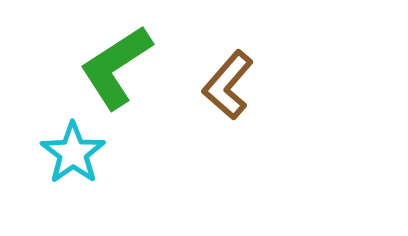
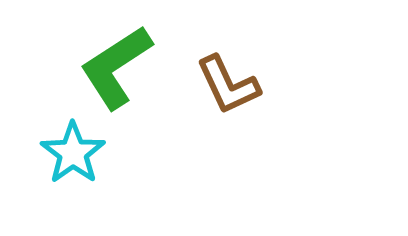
brown L-shape: rotated 66 degrees counterclockwise
